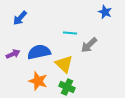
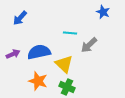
blue star: moved 2 px left
